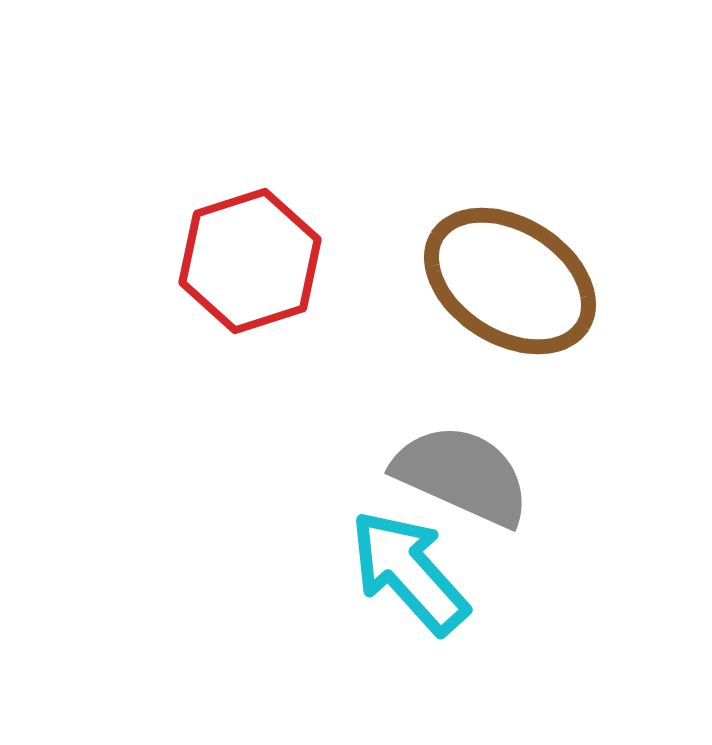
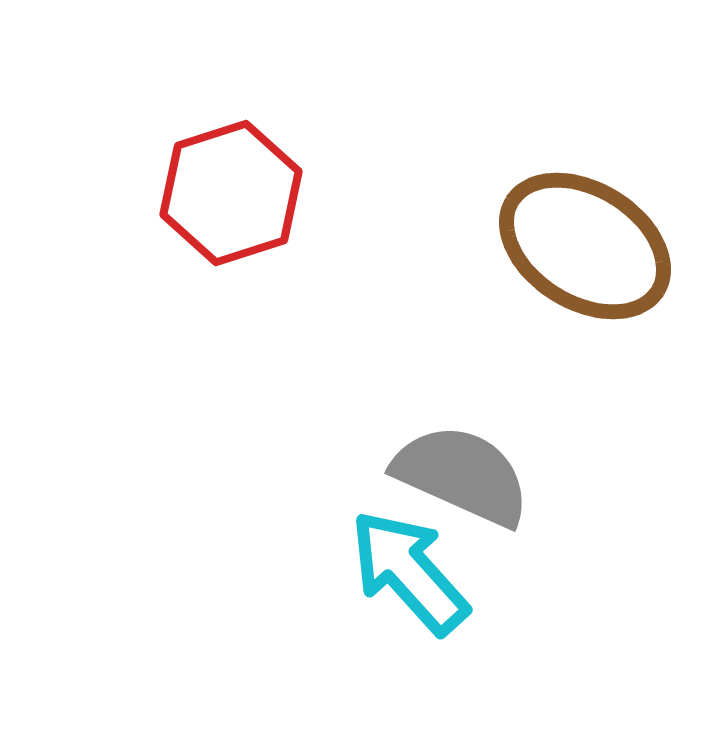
red hexagon: moved 19 px left, 68 px up
brown ellipse: moved 75 px right, 35 px up
